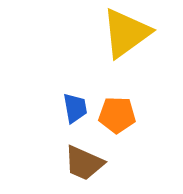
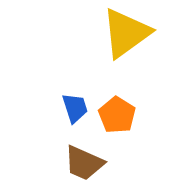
blue trapezoid: rotated 8 degrees counterclockwise
orange pentagon: rotated 30 degrees clockwise
